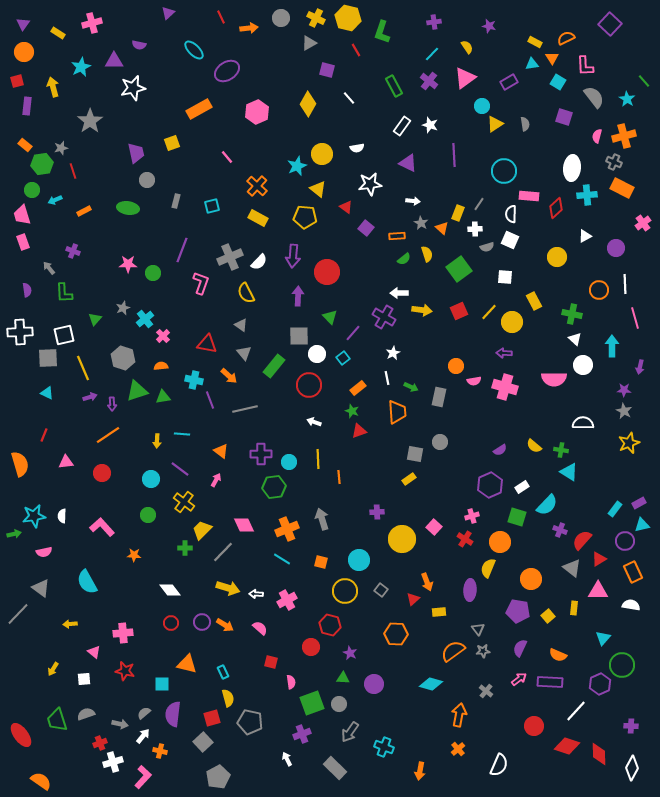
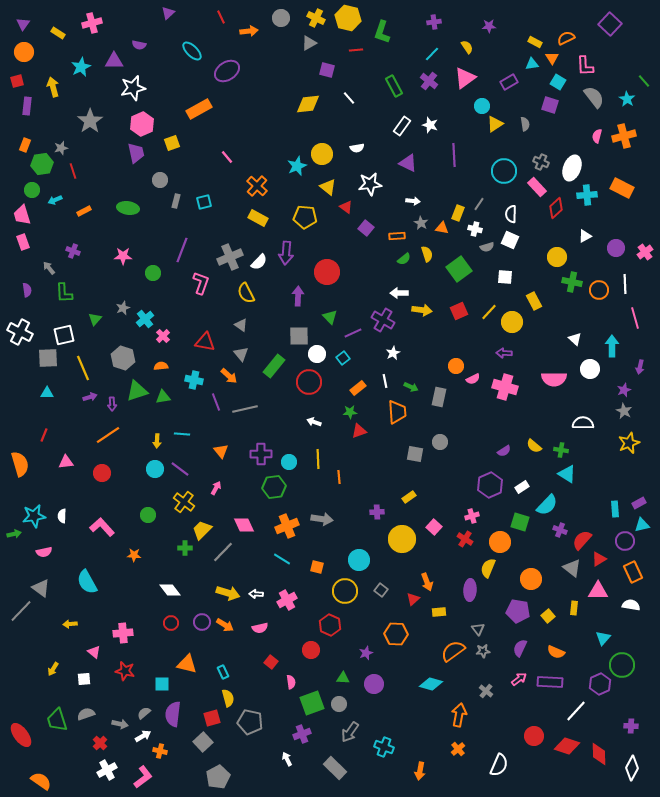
purple star at (489, 26): rotated 16 degrees counterclockwise
orange arrow at (249, 28): moved 3 px down
cyan ellipse at (194, 50): moved 2 px left, 1 px down
red line at (356, 50): rotated 64 degrees counterclockwise
yellow diamond at (308, 104): rotated 55 degrees clockwise
pink hexagon at (257, 112): moved 115 px left, 12 px down
purple square at (564, 117): moved 14 px left, 12 px up
orange rectangle at (25, 145): rotated 72 degrees clockwise
gray cross at (614, 162): moved 73 px left
white ellipse at (572, 168): rotated 15 degrees clockwise
gray circle at (147, 180): moved 13 px right
yellow triangle at (318, 189): moved 10 px right, 2 px up
pink rectangle at (529, 196): moved 8 px right, 9 px up; rotated 42 degrees clockwise
cyan square at (212, 206): moved 8 px left, 4 px up
pink cross at (643, 223): moved 2 px right, 29 px down
orange triangle at (442, 228): rotated 32 degrees counterclockwise
white cross at (475, 229): rotated 16 degrees clockwise
purple arrow at (293, 256): moved 7 px left, 3 px up
pink star at (128, 264): moved 5 px left, 8 px up
green cross at (572, 314): moved 32 px up
purple cross at (384, 317): moved 1 px left, 3 px down
white cross at (20, 332): rotated 30 degrees clockwise
purple line at (353, 333): rotated 24 degrees clockwise
red triangle at (207, 344): moved 2 px left, 2 px up
gray triangle at (244, 353): moved 3 px left, 1 px down
white circle at (583, 365): moved 7 px right, 4 px down
white line at (387, 378): moved 2 px left, 3 px down
pink semicircle at (474, 381): moved 1 px left, 2 px up; rotated 16 degrees counterclockwise
red circle at (309, 385): moved 3 px up
purple star at (624, 390): rotated 24 degrees counterclockwise
cyan triangle at (47, 393): rotated 24 degrees counterclockwise
purple line at (210, 400): moved 6 px right, 2 px down
green star at (352, 411): moved 2 px left, 1 px down; rotated 24 degrees counterclockwise
purple semicircle at (500, 450): moved 4 px right, 1 px down
orange triangle at (221, 451): rotated 14 degrees clockwise
cyan triangle at (569, 472): moved 2 px left, 2 px down
cyan circle at (151, 479): moved 4 px right, 10 px up
yellow rectangle at (409, 479): moved 18 px down
pink arrow at (216, 480): moved 8 px down
cyan rectangle at (615, 509): rotated 42 degrees counterclockwise
green square at (517, 517): moved 3 px right, 5 px down
gray arrow at (322, 519): rotated 115 degrees clockwise
orange cross at (287, 529): moved 3 px up
orange square at (321, 562): moved 4 px left, 5 px down
yellow arrow at (228, 588): moved 5 px down
gray line at (18, 614): moved 3 px right, 3 px up
red hexagon at (330, 625): rotated 10 degrees clockwise
pink semicircle at (260, 628): rotated 126 degrees clockwise
red circle at (311, 647): moved 3 px down
purple star at (350, 653): moved 16 px right; rotated 24 degrees clockwise
orange semicircle at (558, 655): moved 2 px left, 3 px up
red square at (271, 662): rotated 24 degrees clockwise
red circle at (534, 726): moved 10 px down
white arrow at (143, 736): rotated 21 degrees clockwise
red cross at (100, 743): rotated 24 degrees counterclockwise
white cross at (113, 762): moved 6 px left, 8 px down; rotated 12 degrees counterclockwise
pink L-shape at (143, 777): rotated 10 degrees clockwise
